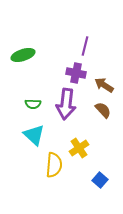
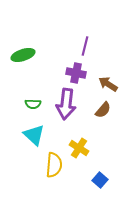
brown arrow: moved 4 px right, 1 px up
brown semicircle: rotated 84 degrees clockwise
yellow cross: rotated 24 degrees counterclockwise
